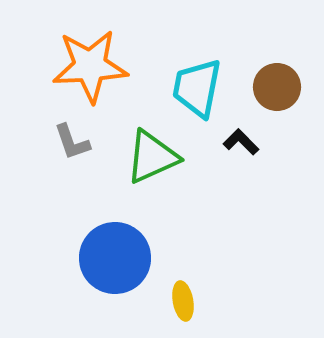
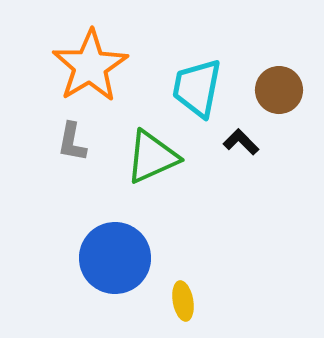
orange star: rotated 28 degrees counterclockwise
brown circle: moved 2 px right, 3 px down
gray L-shape: rotated 30 degrees clockwise
